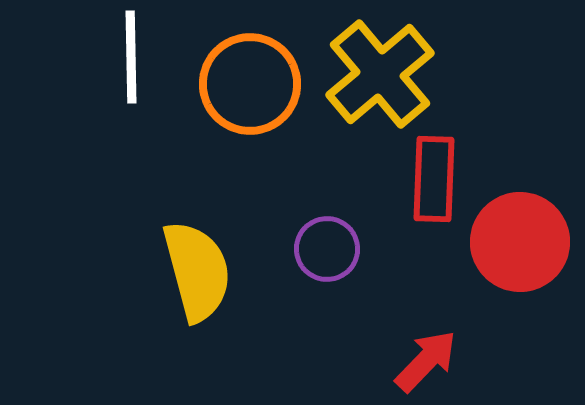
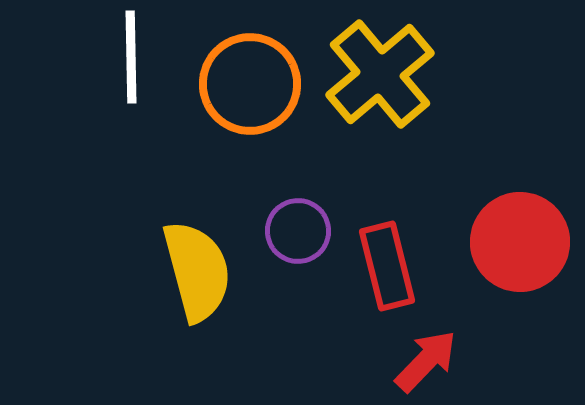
red rectangle: moved 47 px left, 87 px down; rotated 16 degrees counterclockwise
purple circle: moved 29 px left, 18 px up
